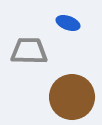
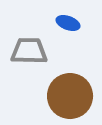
brown circle: moved 2 px left, 1 px up
